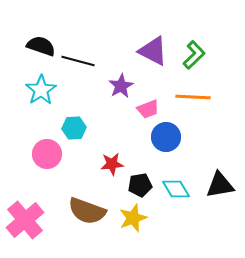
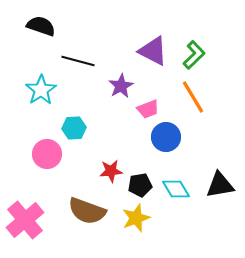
black semicircle: moved 20 px up
orange line: rotated 56 degrees clockwise
red star: moved 1 px left, 7 px down
yellow star: moved 3 px right
